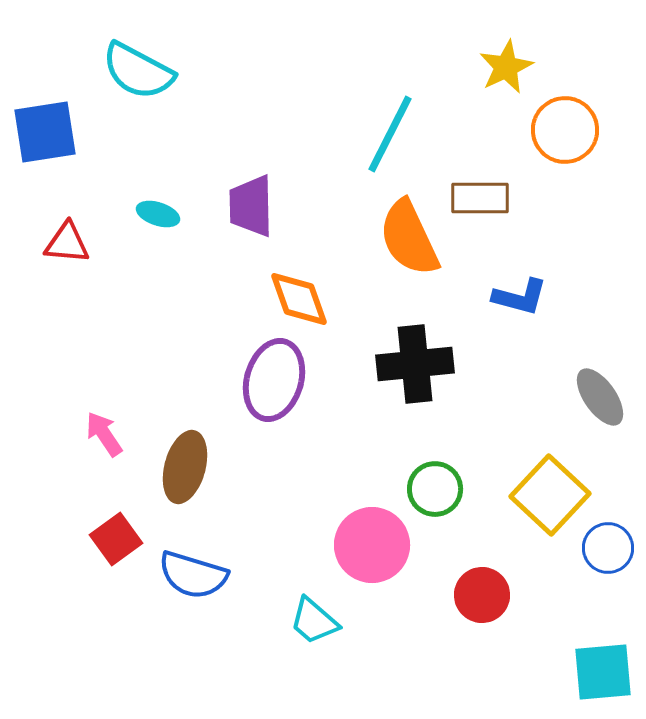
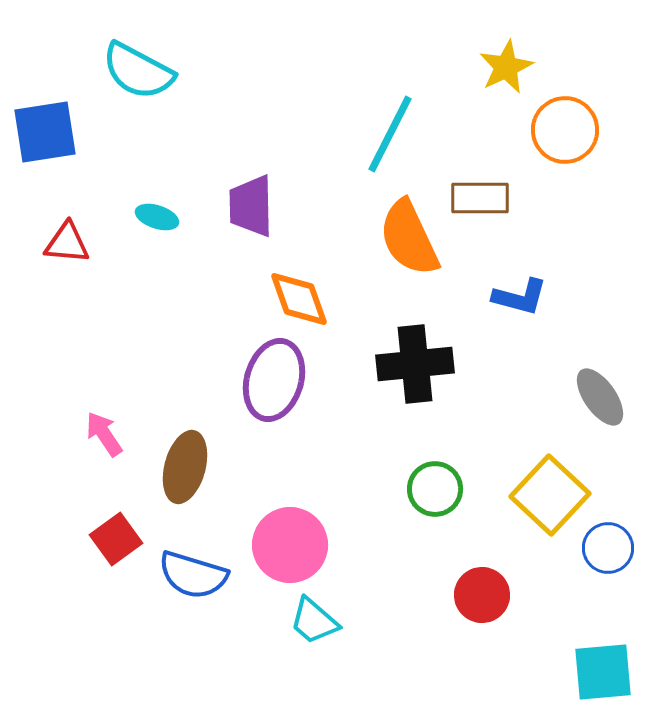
cyan ellipse: moved 1 px left, 3 px down
pink circle: moved 82 px left
